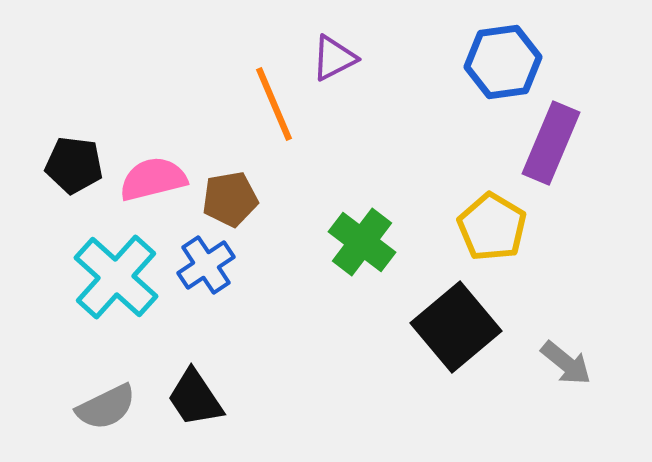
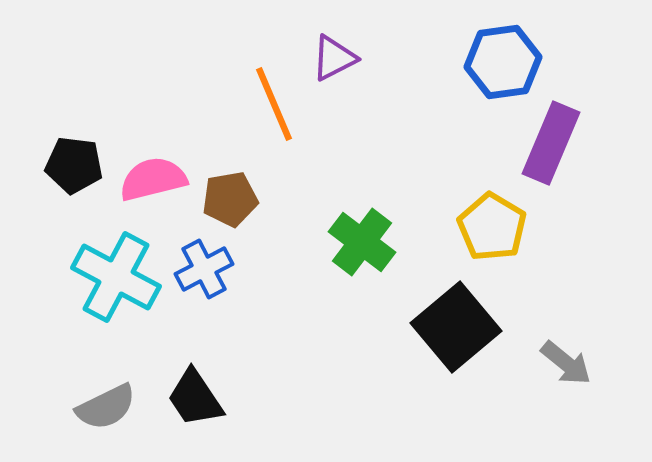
blue cross: moved 2 px left, 4 px down; rotated 6 degrees clockwise
cyan cross: rotated 14 degrees counterclockwise
